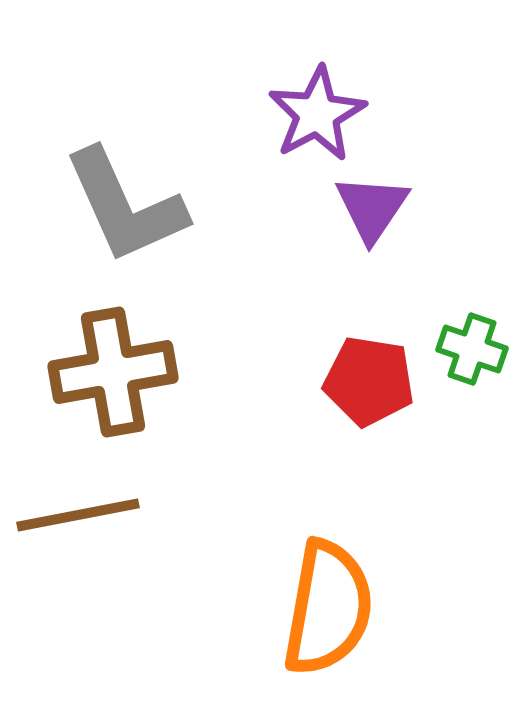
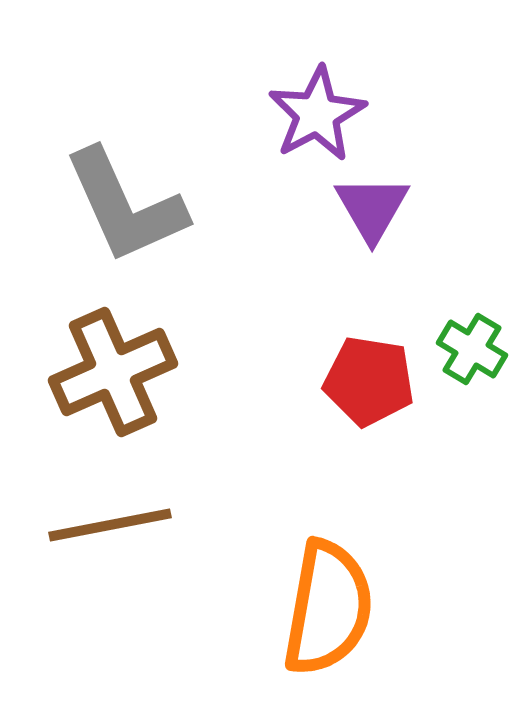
purple triangle: rotated 4 degrees counterclockwise
green cross: rotated 12 degrees clockwise
brown cross: rotated 14 degrees counterclockwise
brown line: moved 32 px right, 10 px down
